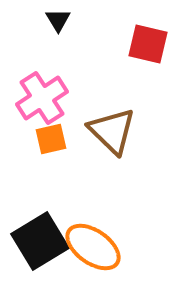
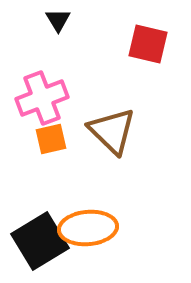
pink cross: rotated 12 degrees clockwise
orange ellipse: moved 5 px left, 19 px up; rotated 40 degrees counterclockwise
